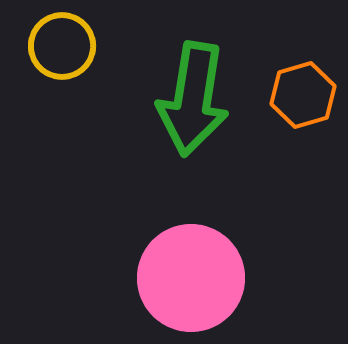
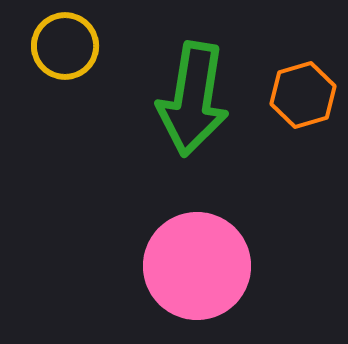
yellow circle: moved 3 px right
pink circle: moved 6 px right, 12 px up
